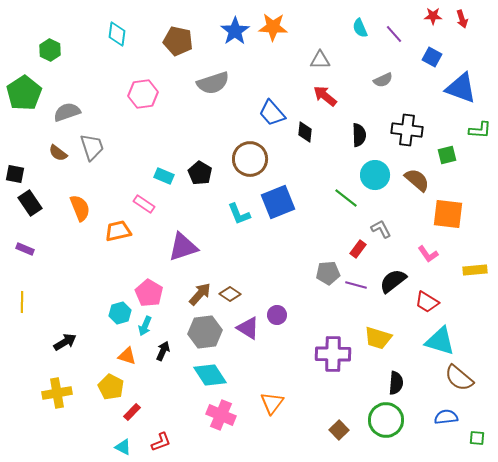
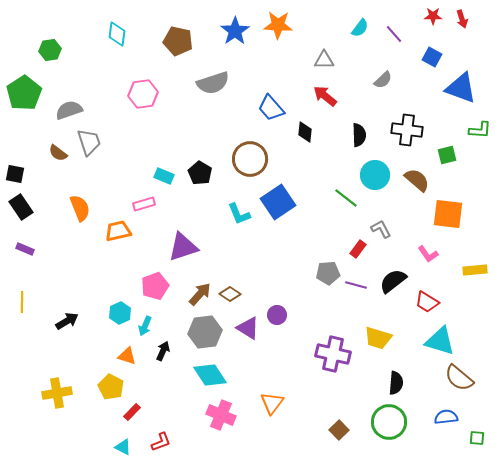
orange star at (273, 27): moved 5 px right, 2 px up
cyan semicircle at (360, 28): rotated 120 degrees counterclockwise
green hexagon at (50, 50): rotated 25 degrees clockwise
gray triangle at (320, 60): moved 4 px right
gray semicircle at (383, 80): rotated 18 degrees counterclockwise
gray semicircle at (67, 112): moved 2 px right, 2 px up
blue trapezoid at (272, 113): moved 1 px left, 5 px up
gray trapezoid at (92, 147): moved 3 px left, 5 px up
blue square at (278, 202): rotated 12 degrees counterclockwise
black rectangle at (30, 203): moved 9 px left, 4 px down
pink rectangle at (144, 204): rotated 50 degrees counterclockwise
pink pentagon at (149, 293): moved 6 px right, 7 px up; rotated 20 degrees clockwise
cyan hexagon at (120, 313): rotated 10 degrees counterclockwise
black arrow at (65, 342): moved 2 px right, 21 px up
purple cross at (333, 354): rotated 12 degrees clockwise
green circle at (386, 420): moved 3 px right, 2 px down
